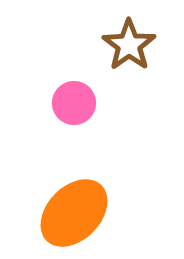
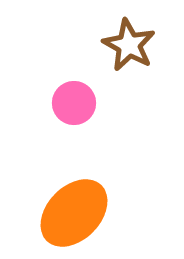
brown star: rotated 8 degrees counterclockwise
